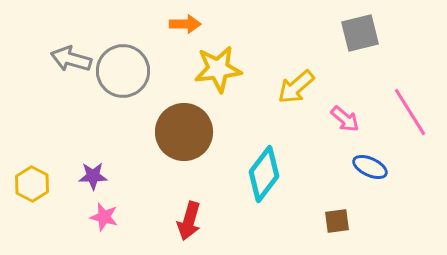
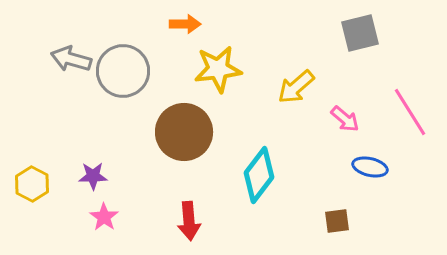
blue ellipse: rotated 12 degrees counterclockwise
cyan diamond: moved 5 px left, 1 px down
pink star: rotated 20 degrees clockwise
red arrow: rotated 21 degrees counterclockwise
